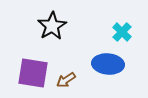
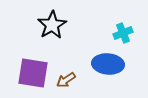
black star: moved 1 px up
cyan cross: moved 1 px right, 1 px down; rotated 24 degrees clockwise
